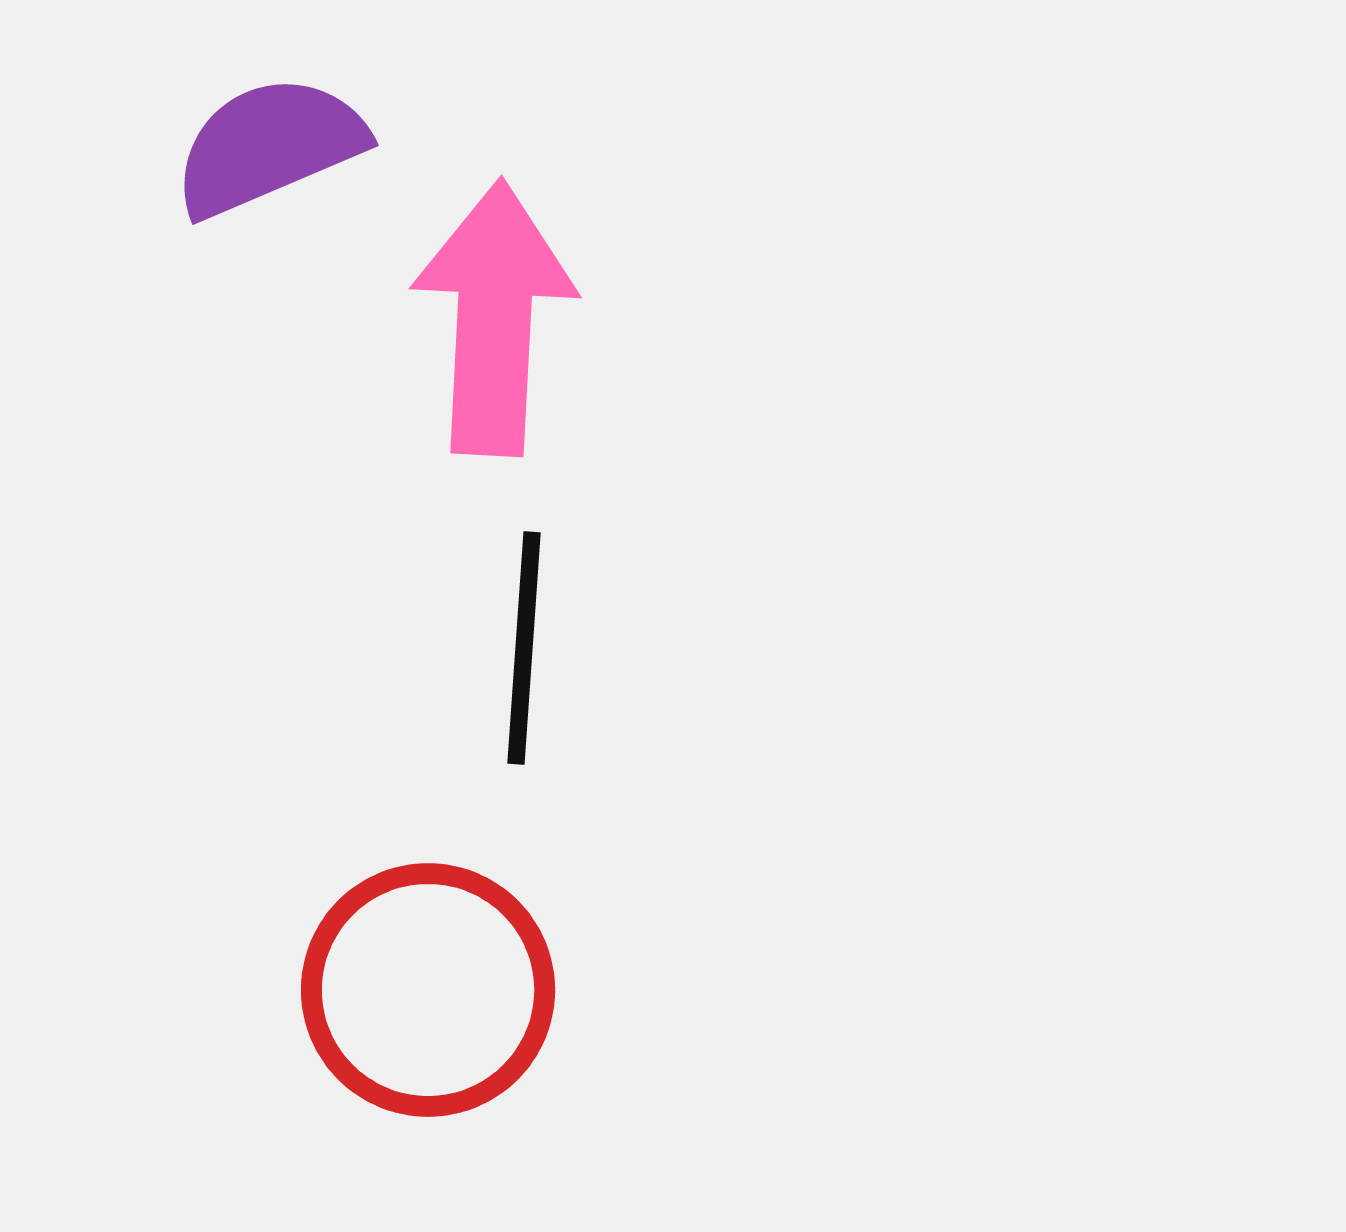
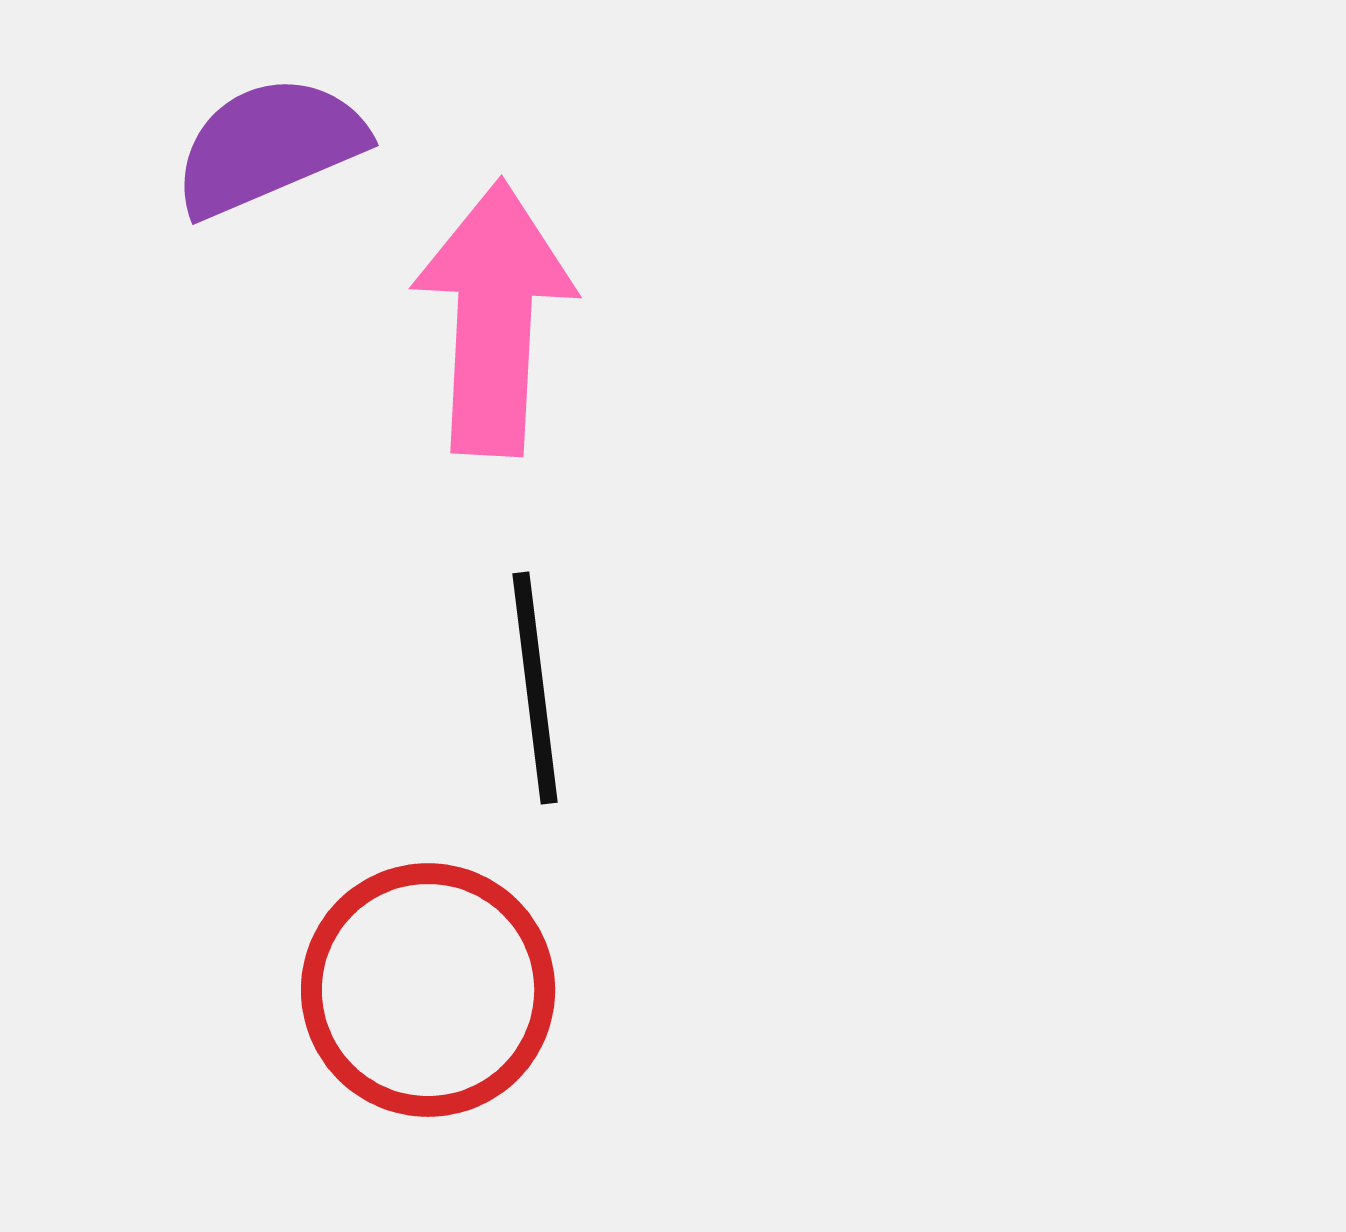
black line: moved 11 px right, 40 px down; rotated 11 degrees counterclockwise
